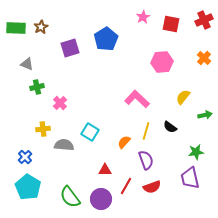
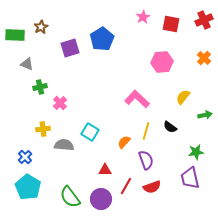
green rectangle: moved 1 px left, 7 px down
blue pentagon: moved 4 px left
green cross: moved 3 px right
